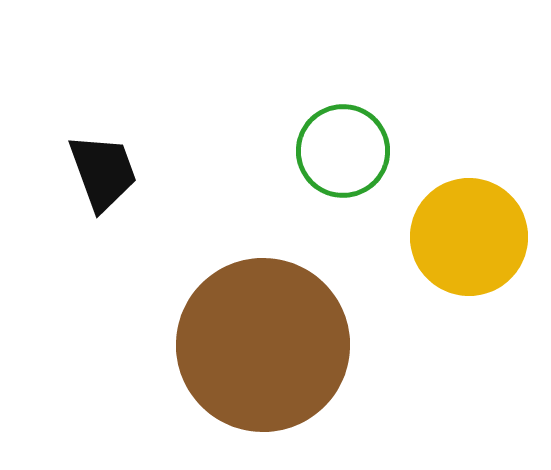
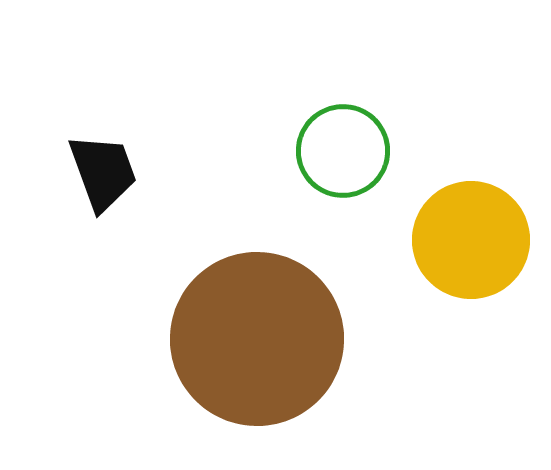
yellow circle: moved 2 px right, 3 px down
brown circle: moved 6 px left, 6 px up
